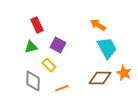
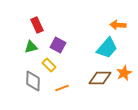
orange arrow: moved 20 px right; rotated 28 degrees counterclockwise
cyan trapezoid: rotated 70 degrees clockwise
orange star: rotated 21 degrees clockwise
